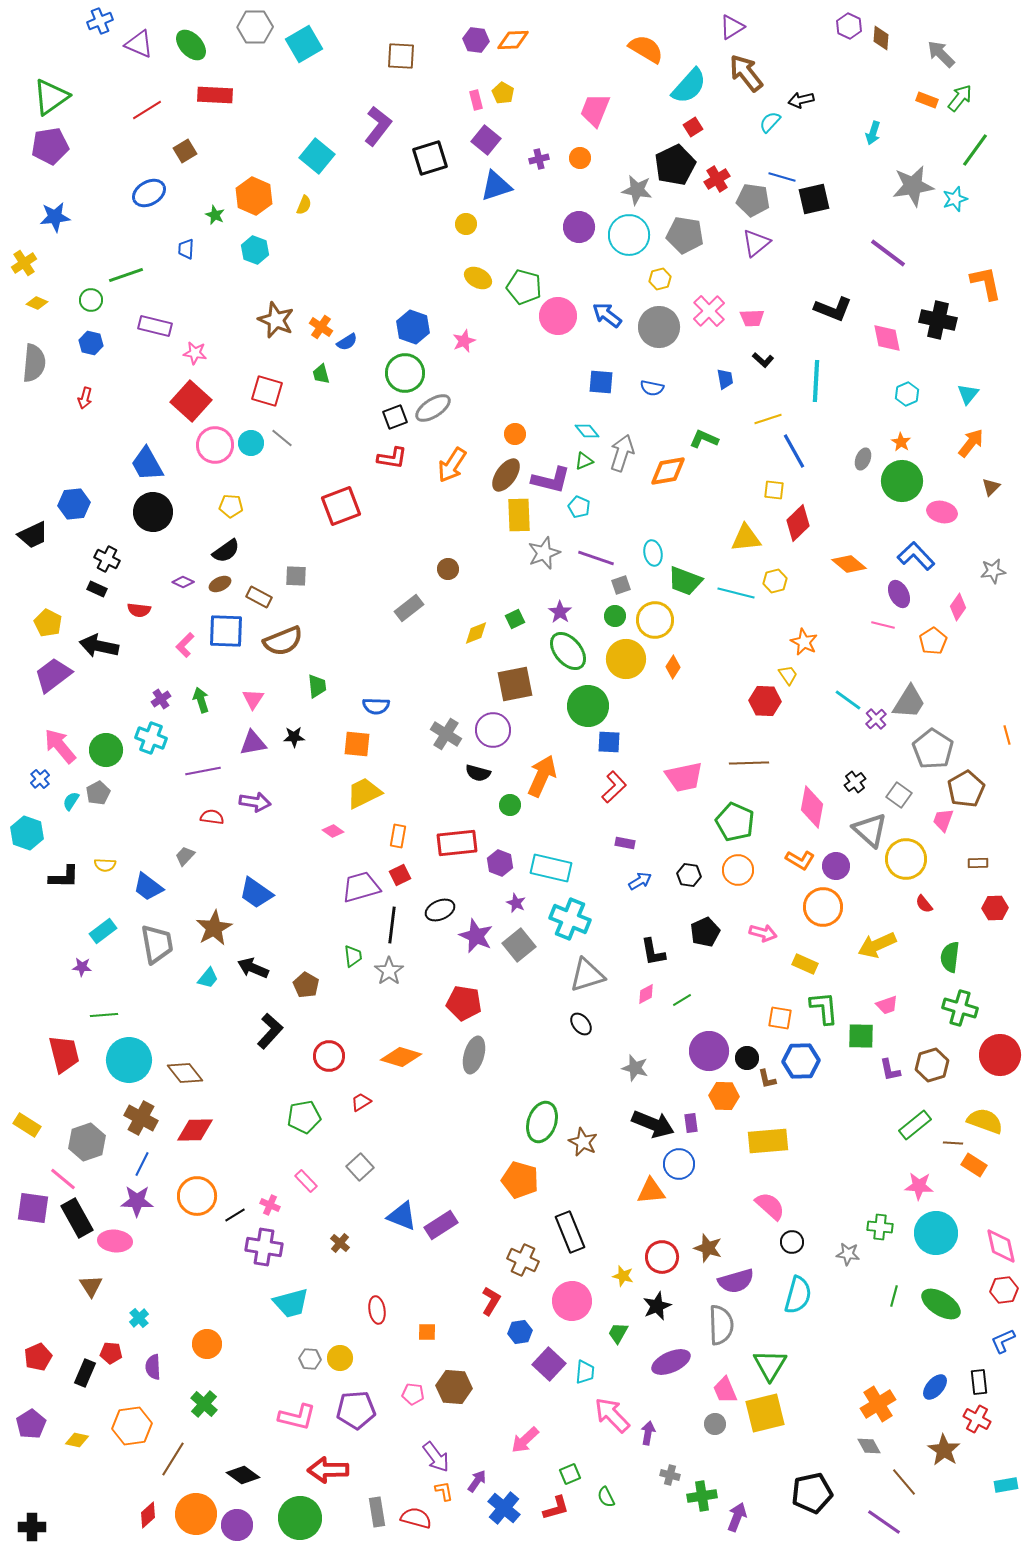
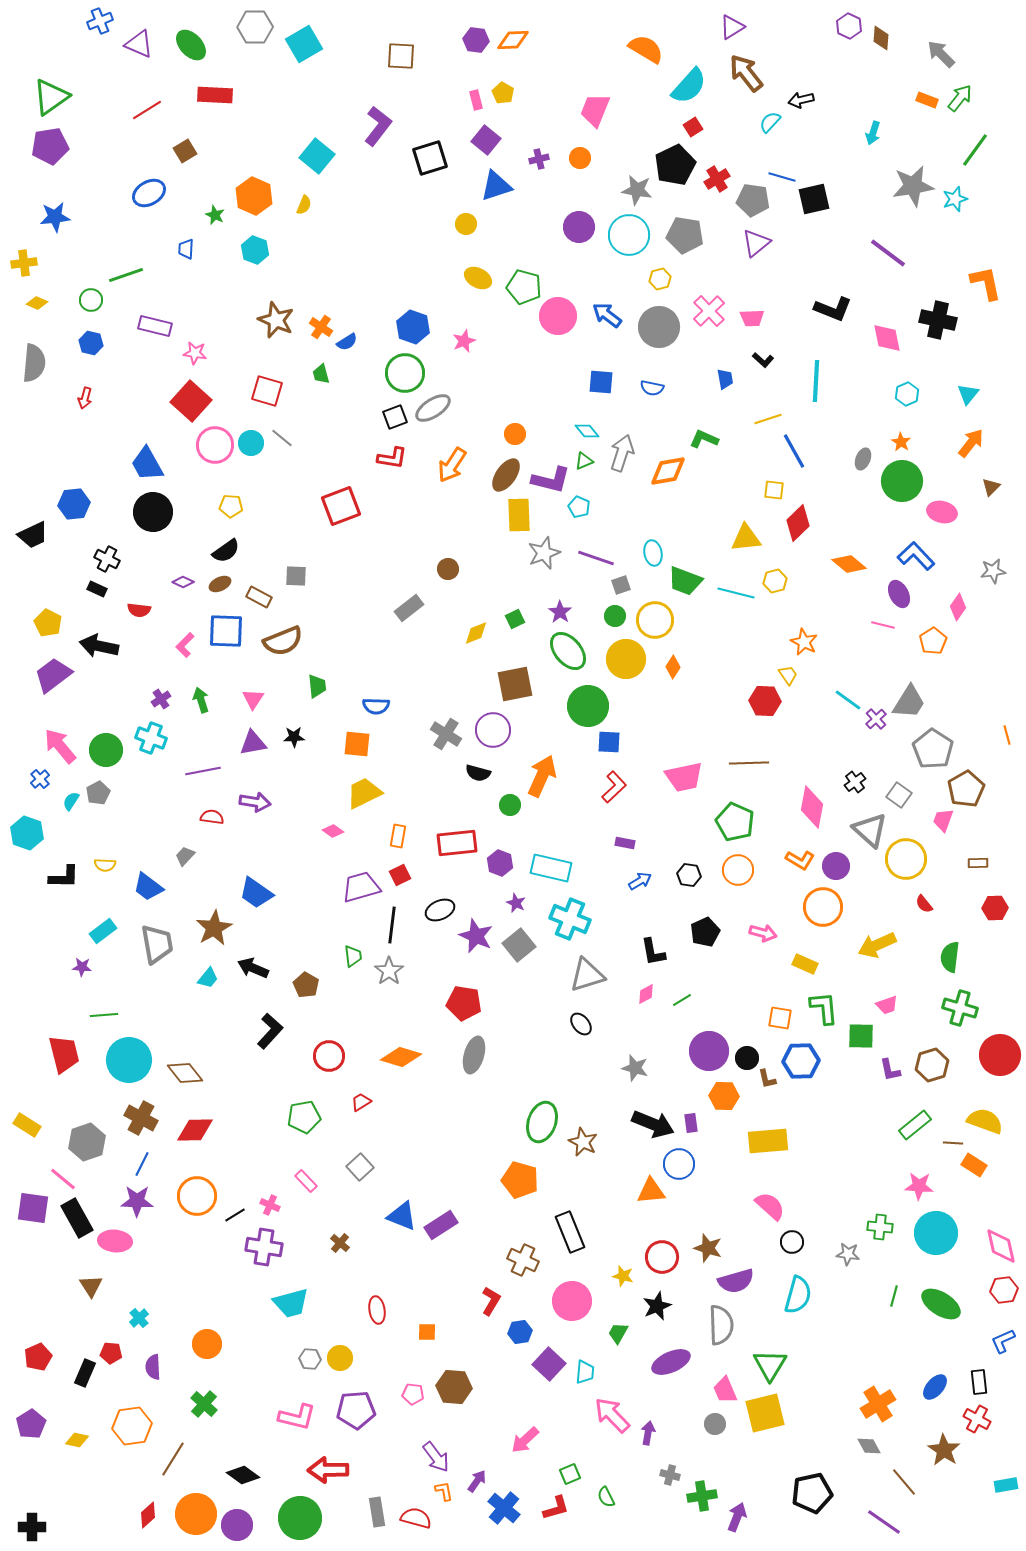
yellow cross at (24, 263): rotated 25 degrees clockwise
